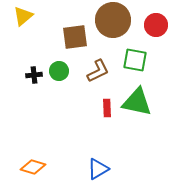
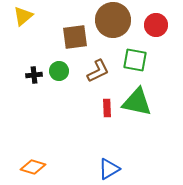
blue triangle: moved 11 px right
